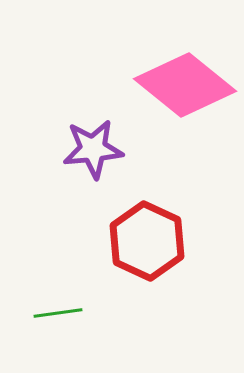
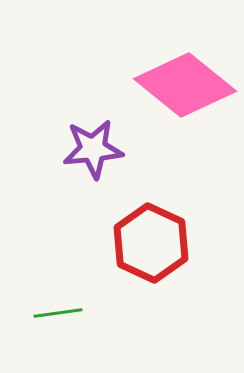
red hexagon: moved 4 px right, 2 px down
